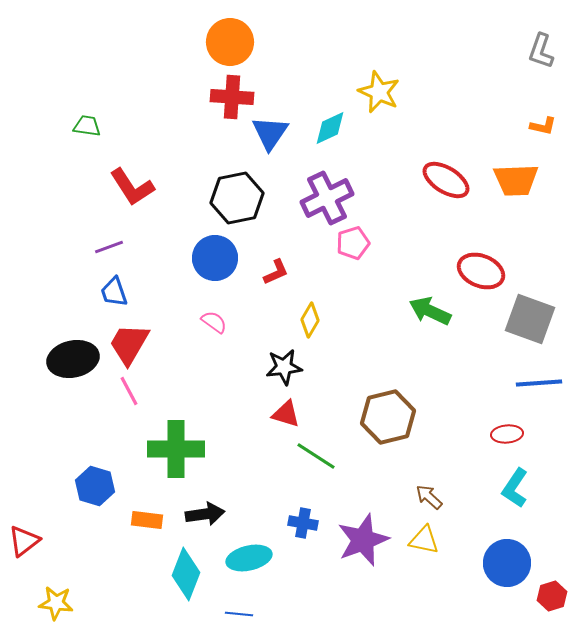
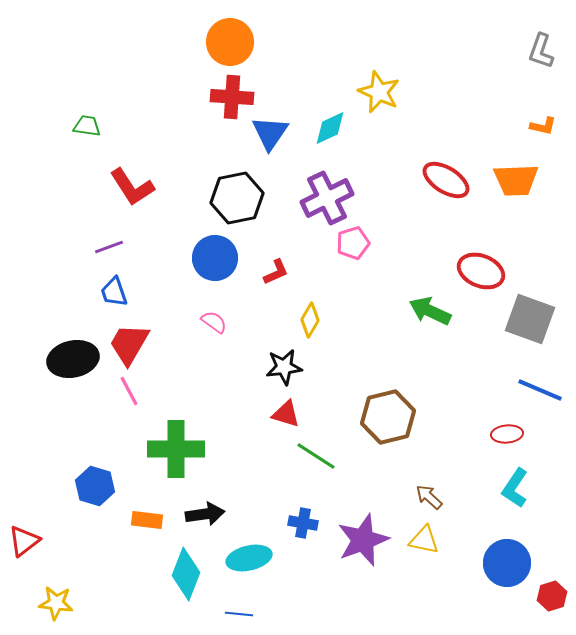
blue line at (539, 383): moved 1 px right, 7 px down; rotated 27 degrees clockwise
